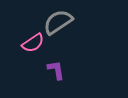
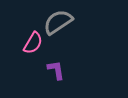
pink semicircle: rotated 25 degrees counterclockwise
